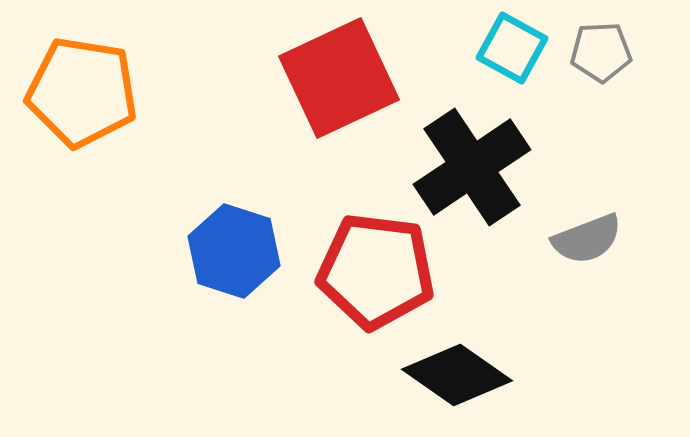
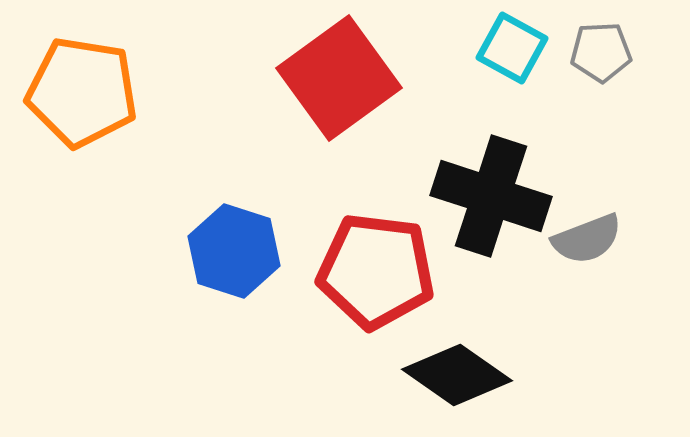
red square: rotated 11 degrees counterclockwise
black cross: moved 19 px right, 29 px down; rotated 38 degrees counterclockwise
